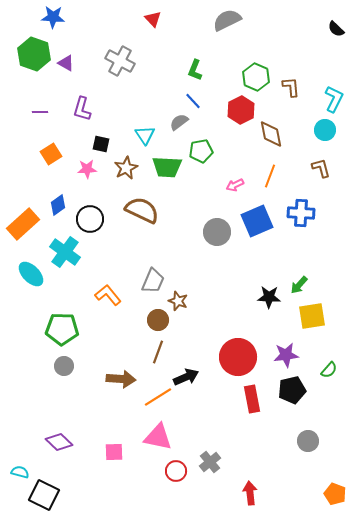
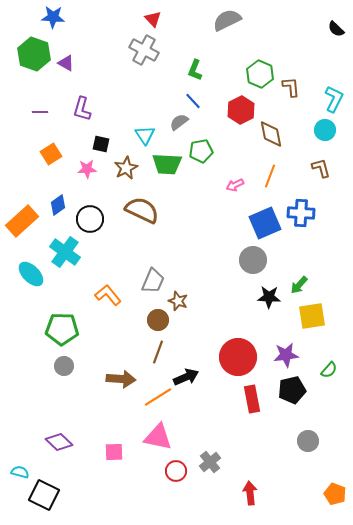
gray cross at (120, 61): moved 24 px right, 11 px up
green hexagon at (256, 77): moved 4 px right, 3 px up
green trapezoid at (167, 167): moved 3 px up
blue square at (257, 221): moved 8 px right, 2 px down
orange rectangle at (23, 224): moved 1 px left, 3 px up
gray circle at (217, 232): moved 36 px right, 28 px down
